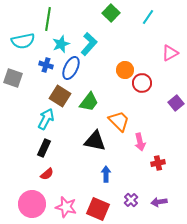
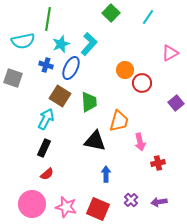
green trapezoid: rotated 40 degrees counterclockwise
orange trapezoid: rotated 60 degrees clockwise
